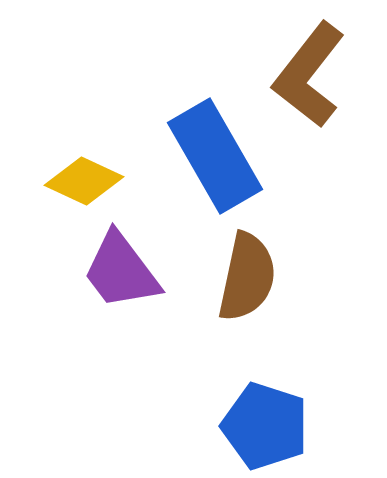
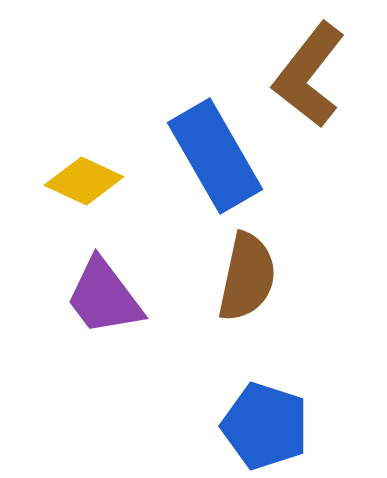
purple trapezoid: moved 17 px left, 26 px down
